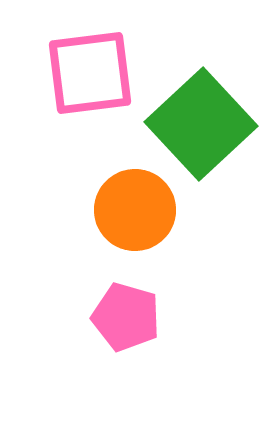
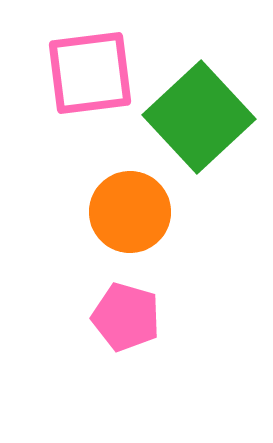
green square: moved 2 px left, 7 px up
orange circle: moved 5 px left, 2 px down
